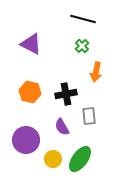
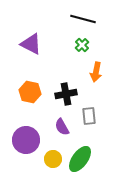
green cross: moved 1 px up
